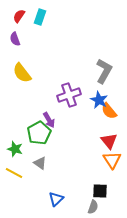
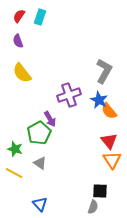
purple semicircle: moved 3 px right, 2 px down
purple arrow: moved 1 px right, 1 px up
blue triangle: moved 16 px left, 5 px down; rotated 28 degrees counterclockwise
